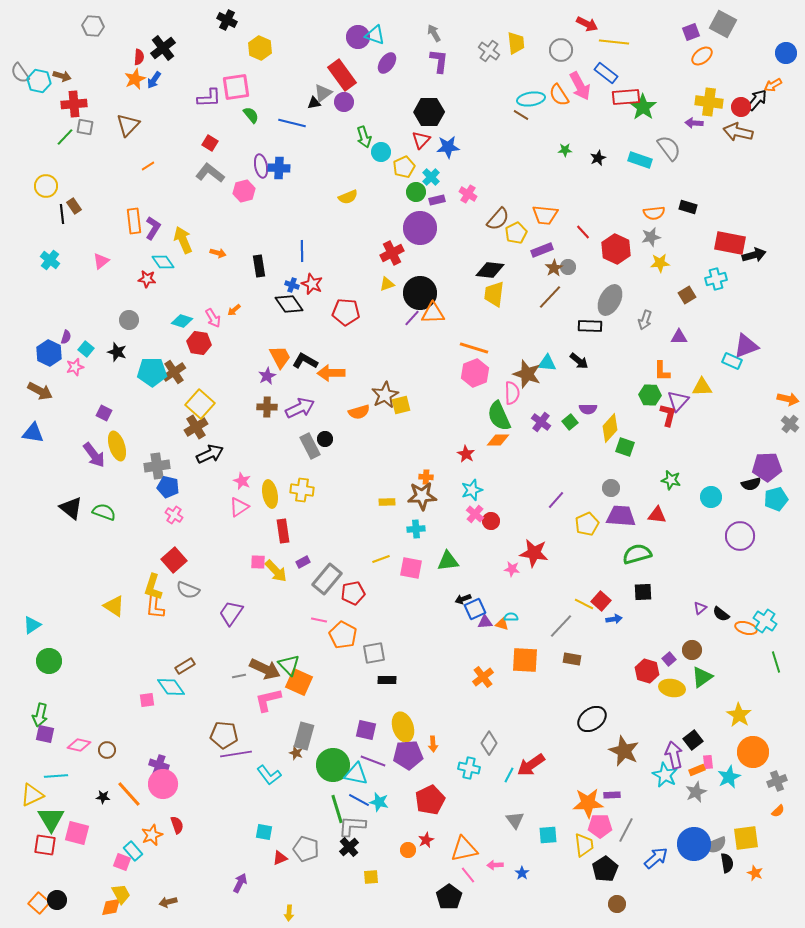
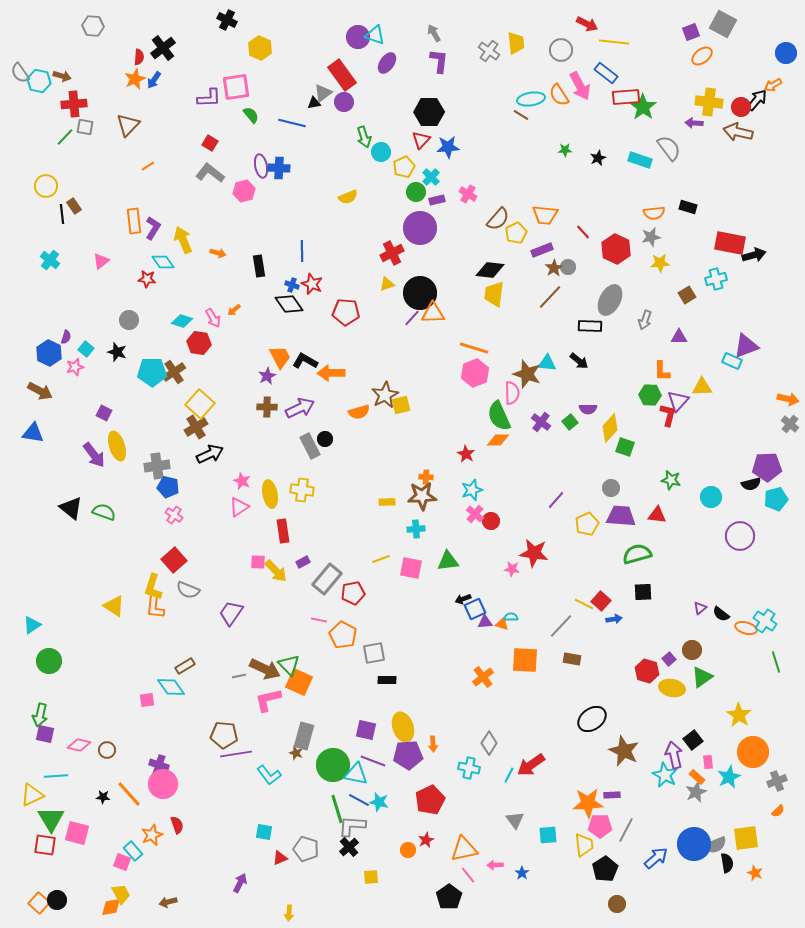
orange rectangle at (697, 770): moved 7 px down; rotated 63 degrees clockwise
